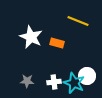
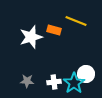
yellow line: moved 2 px left
white star: rotated 30 degrees clockwise
orange rectangle: moved 3 px left, 13 px up
white circle: moved 1 px left, 2 px up
cyan star: rotated 15 degrees clockwise
